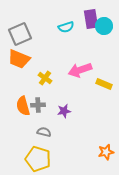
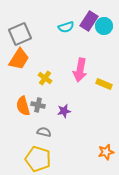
purple rectangle: moved 2 px left, 2 px down; rotated 42 degrees clockwise
orange trapezoid: rotated 80 degrees counterclockwise
pink arrow: rotated 60 degrees counterclockwise
gray cross: rotated 16 degrees clockwise
